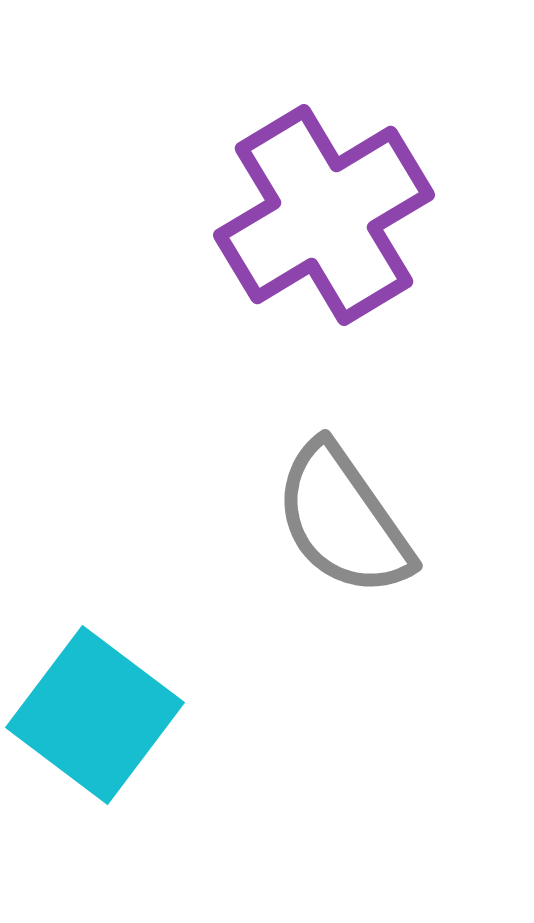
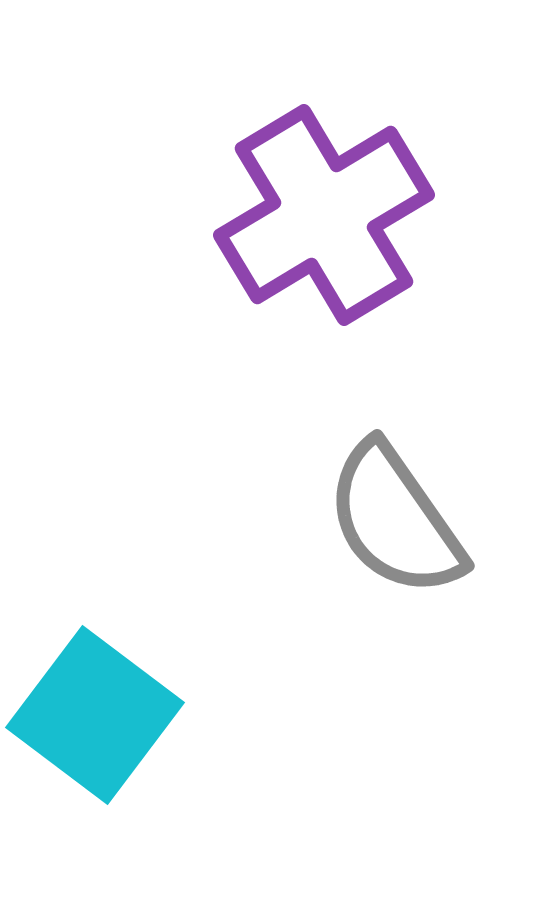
gray semicircle: moved 52 px right
